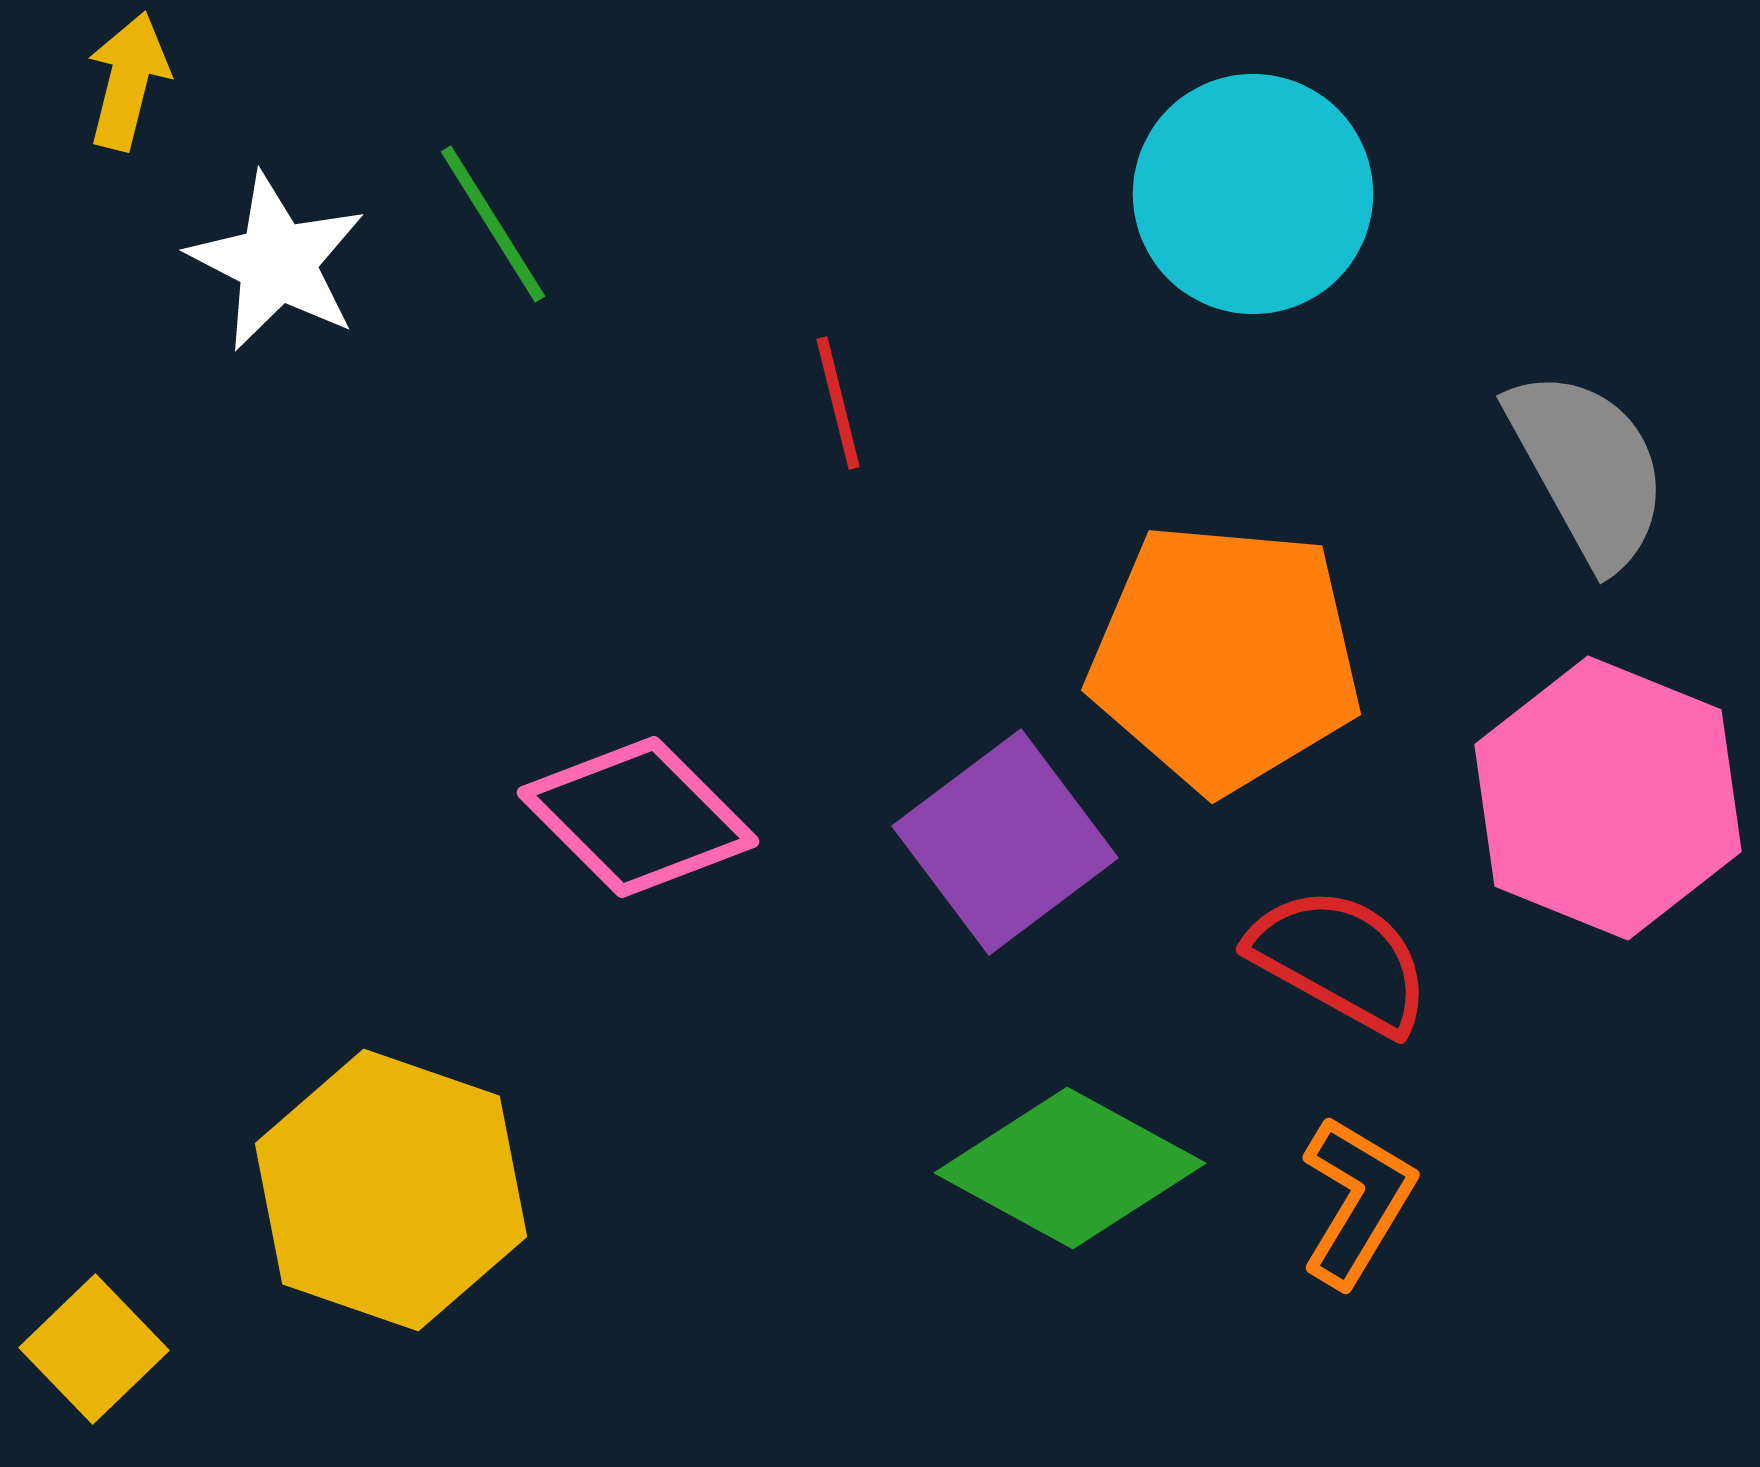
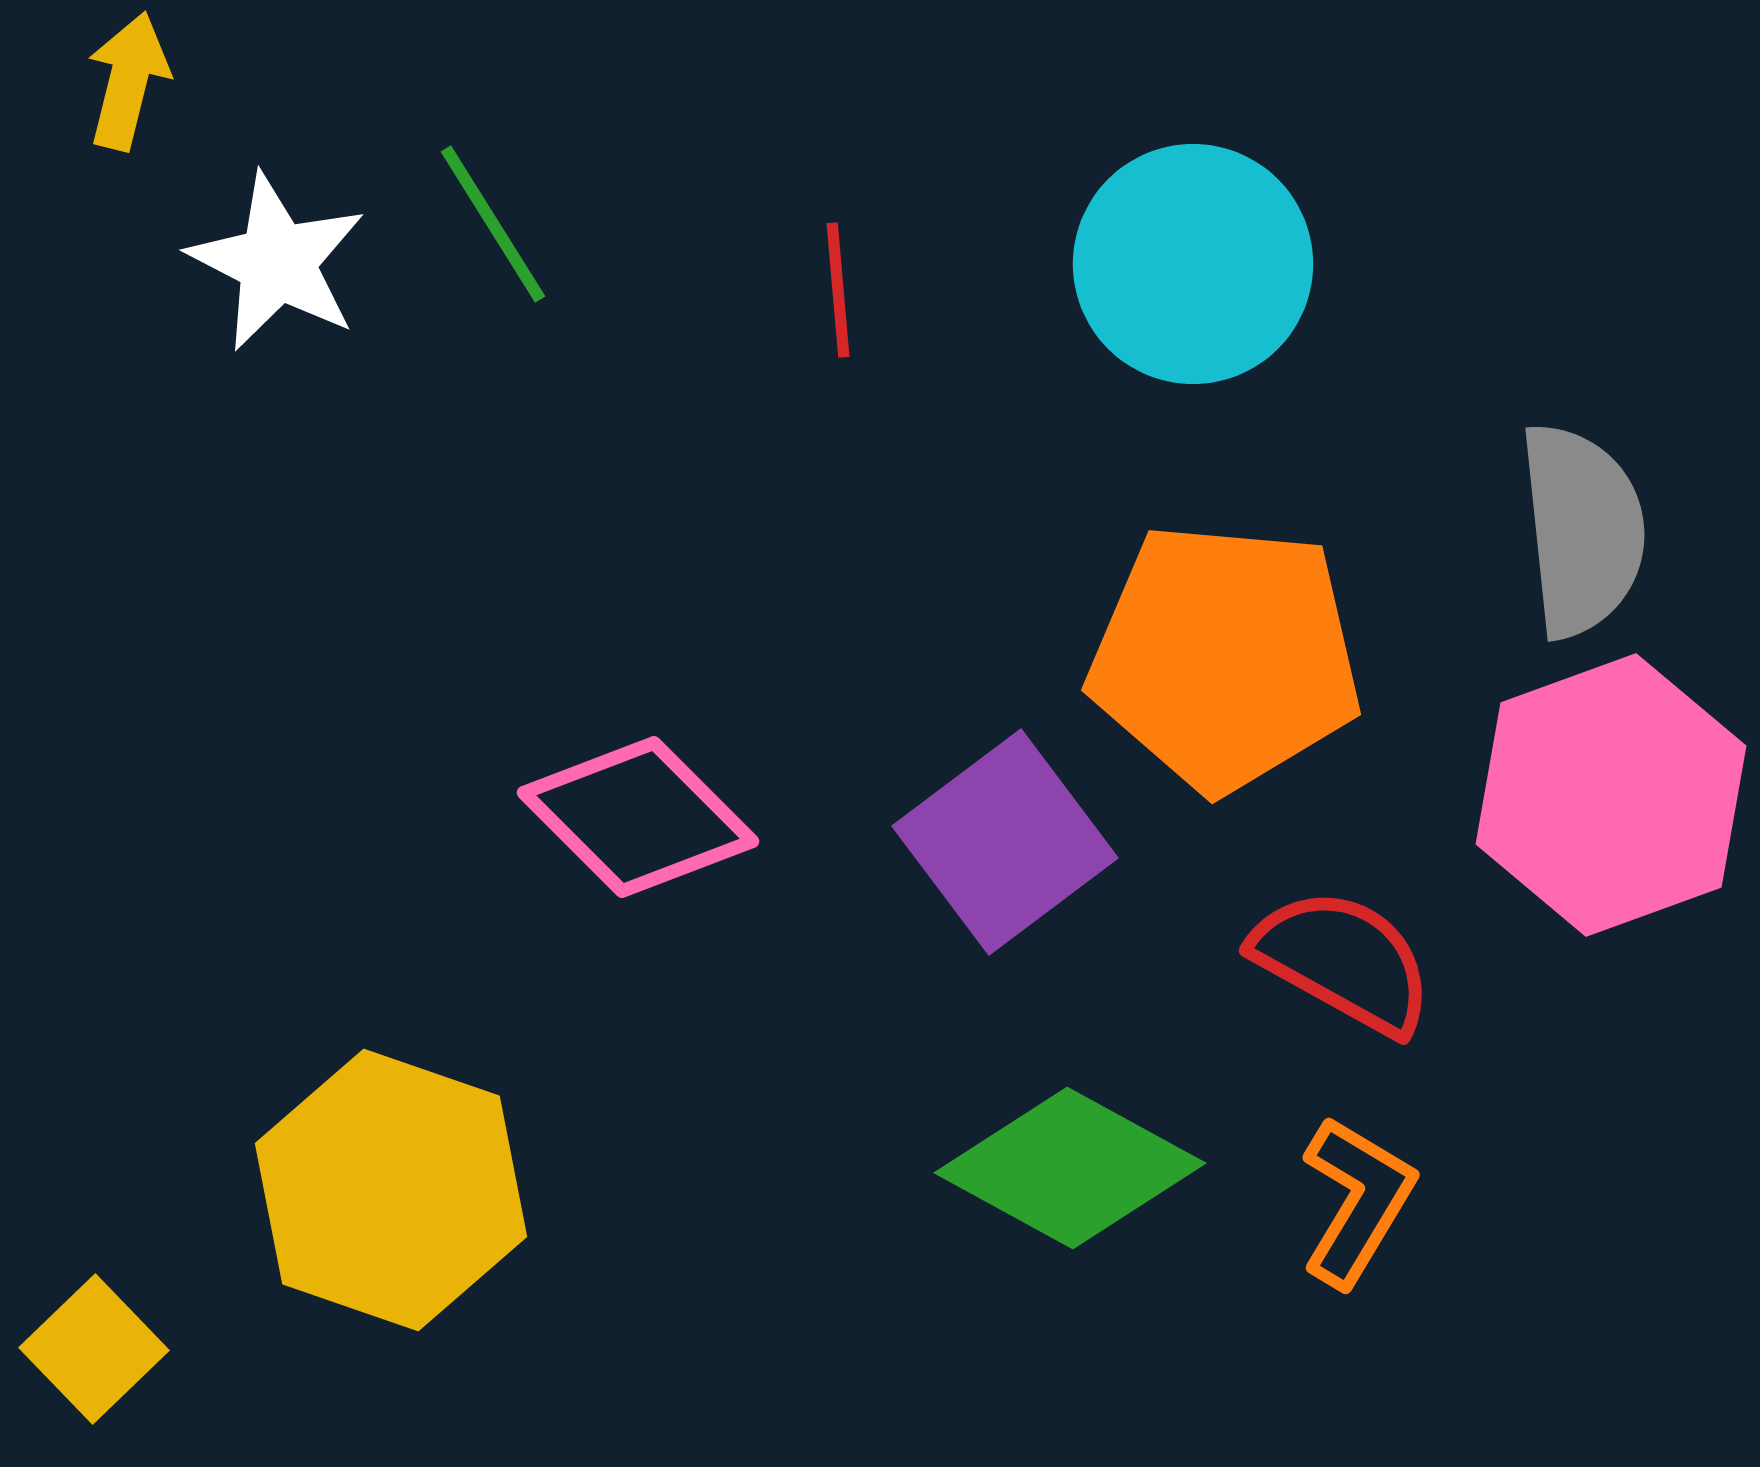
cyan circle: moved 60 px left, 70 px down
red line: moved 113 px up; rotated 9 degrees clockwise
gray semicircle: moved 6 px left, 62 px down; rotated 23 degrees clockwise
pink hexagon: moved 3 px right, 3 px up; rotated 18 degrees clockwise
red semicircle: moved 3 px right, 1 px down
